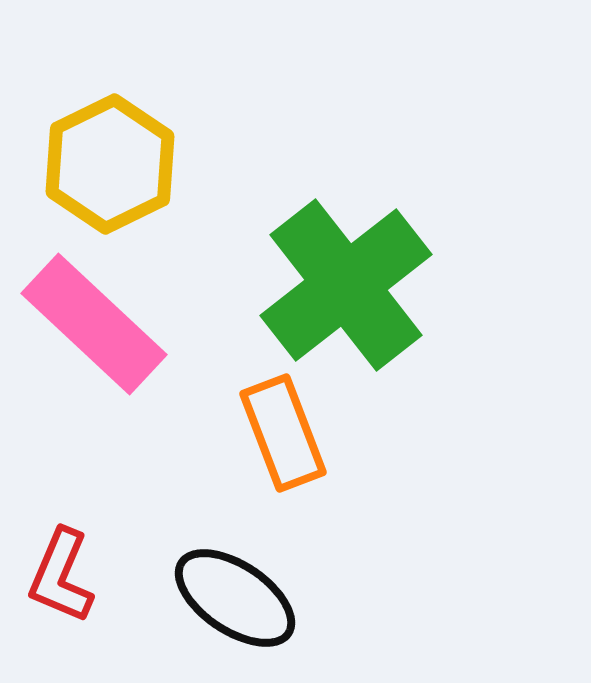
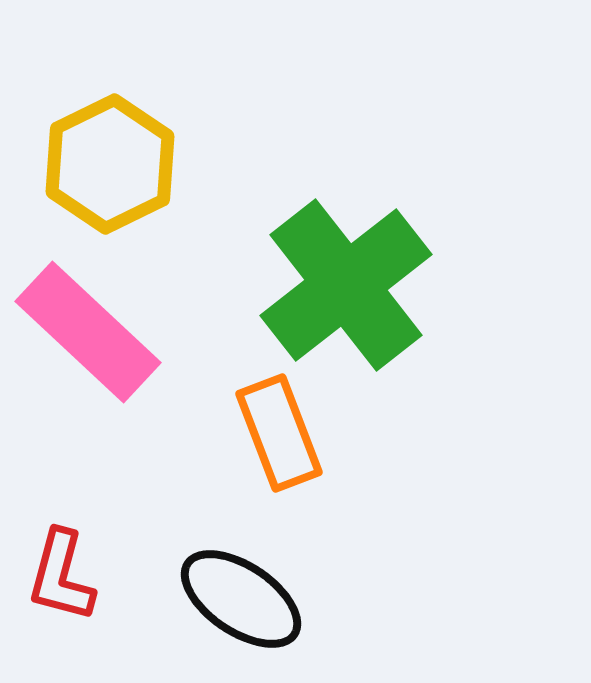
pink rectangle: moved 6 px left, 8 px down
orange rectangle: moved 4 px left
red L-shape: rotated 8 degrees counterclockwise
black ellipse: moved 6 px right, 1 px down
